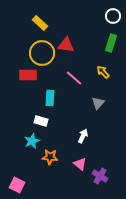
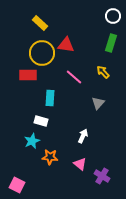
pink line: moved 1 px up
purple cross: moved 2 px right
